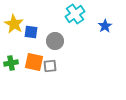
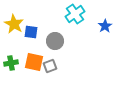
gray square: rotated 16 degrees counterclockwise
